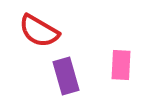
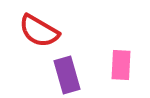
purple rectangle: moved 1 px right, 1 px up
